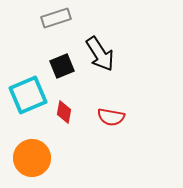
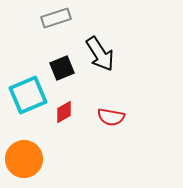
black square: moved 2 px down
red diamond: rotated 50 degrees clockwise
orange circle: moved 8 px left, 1 px down
